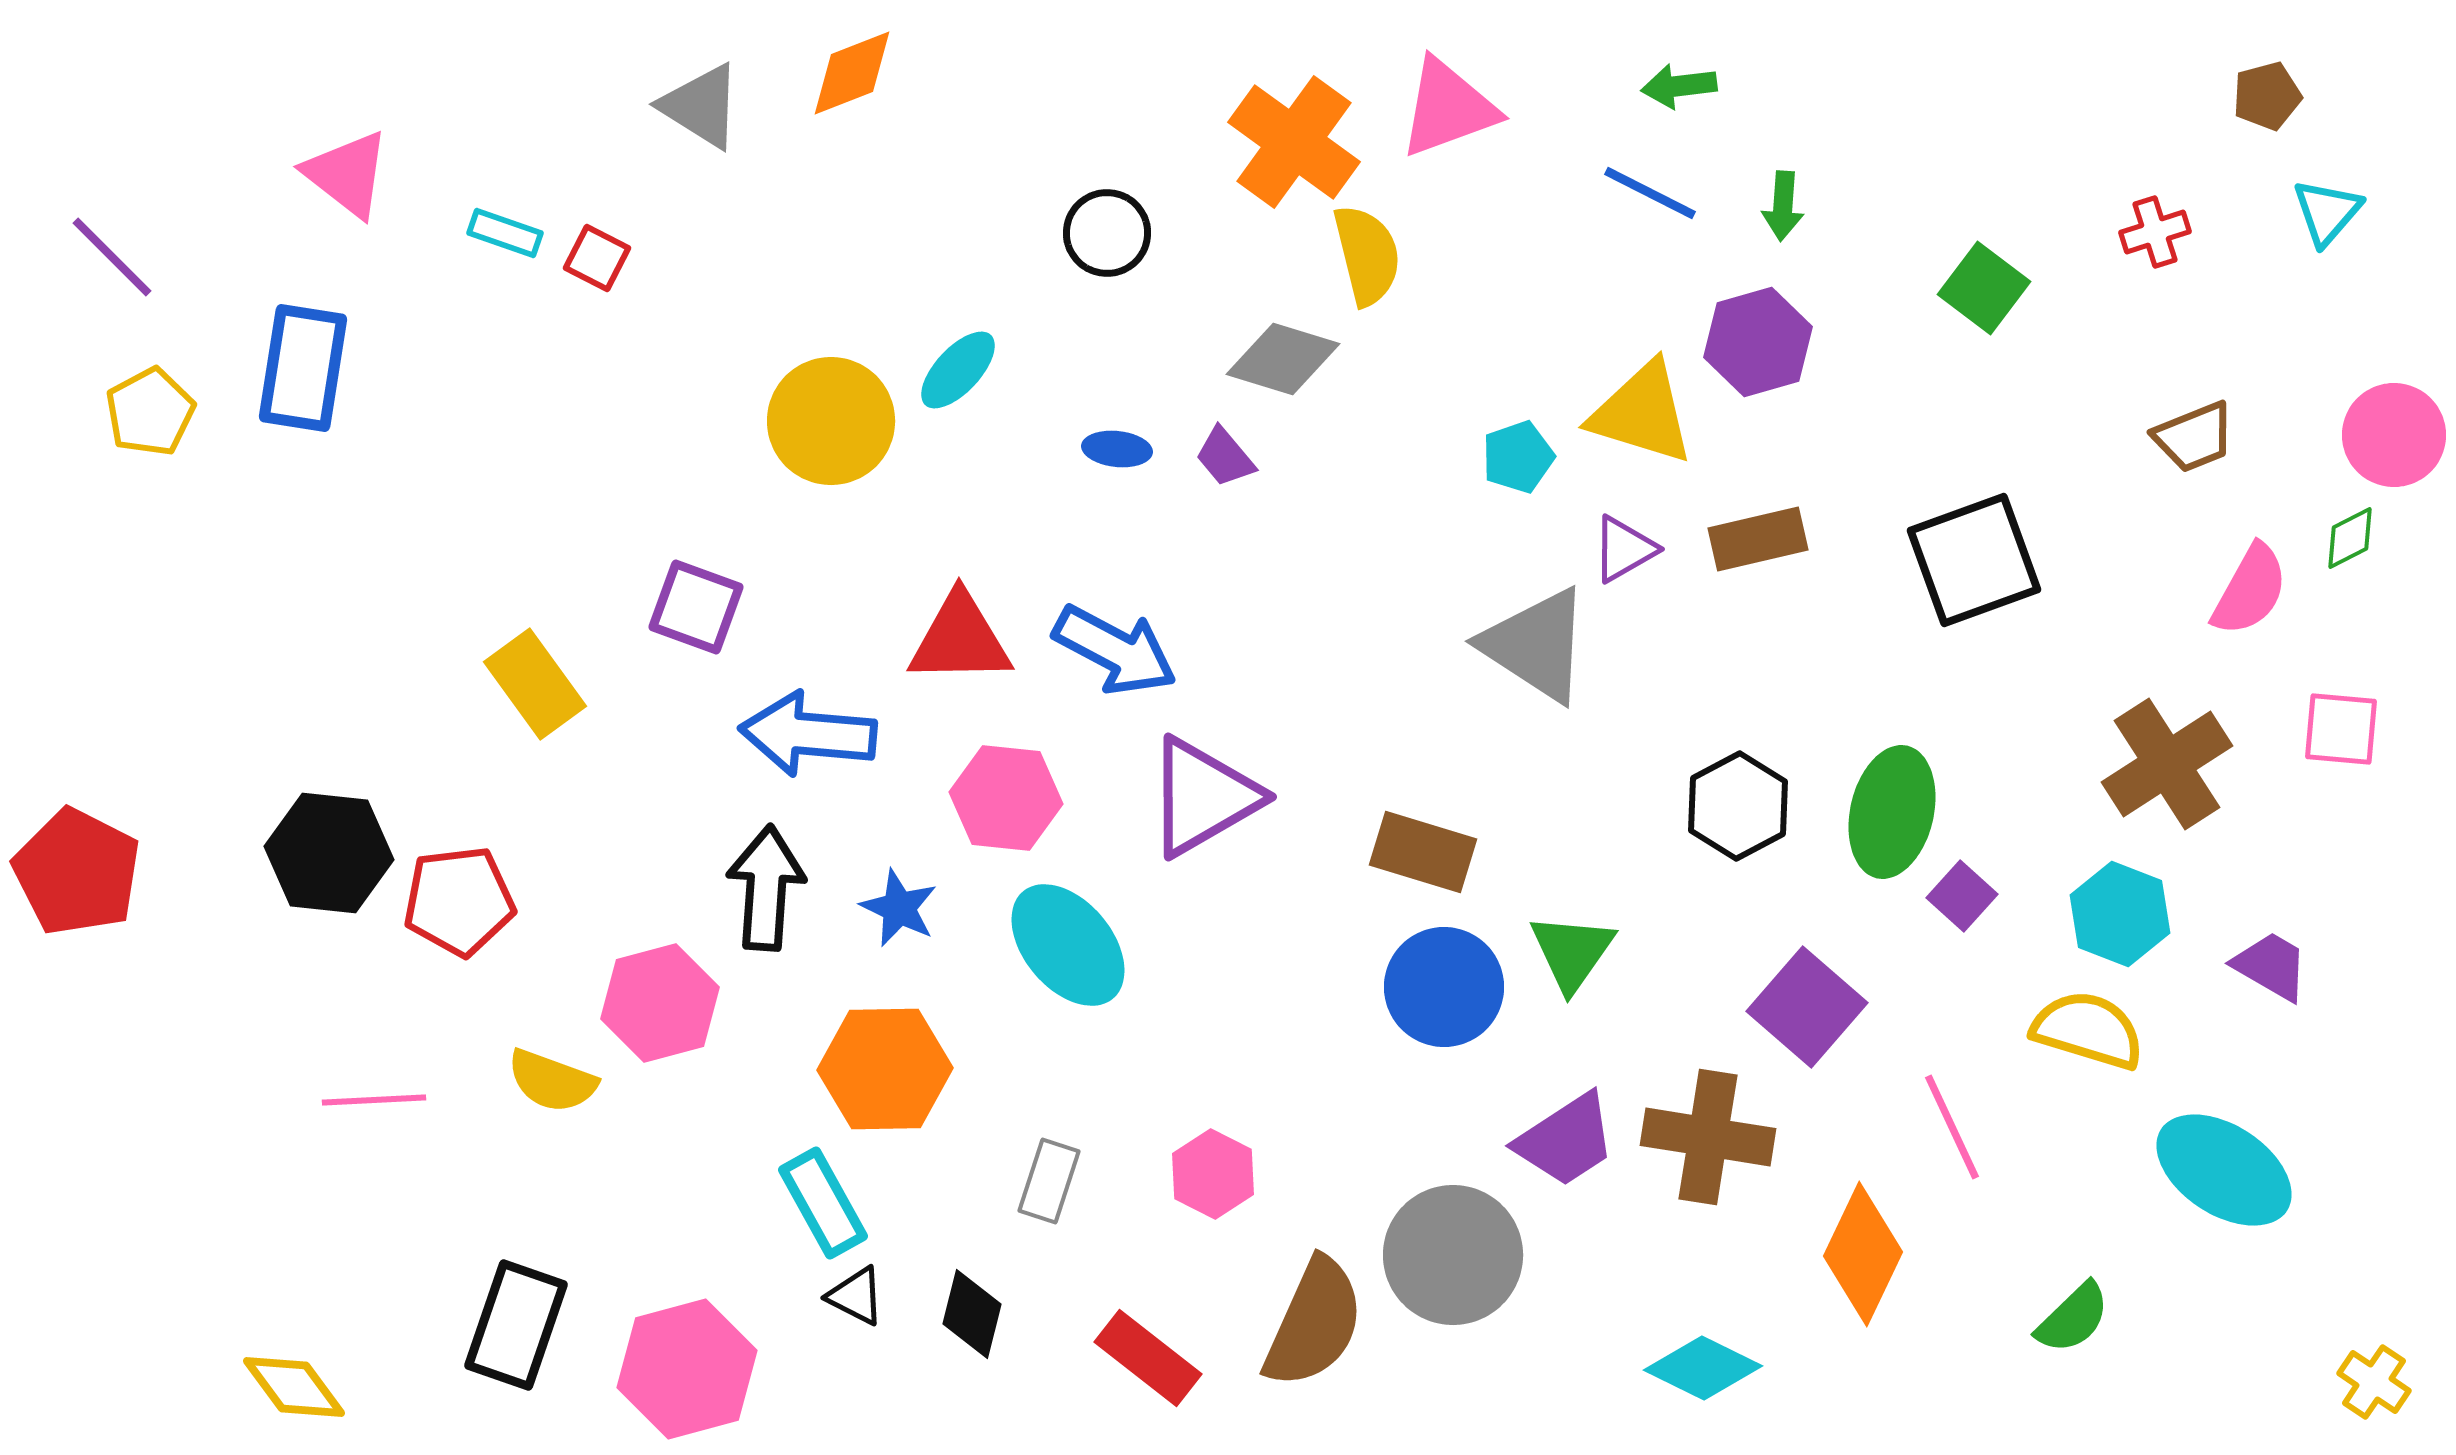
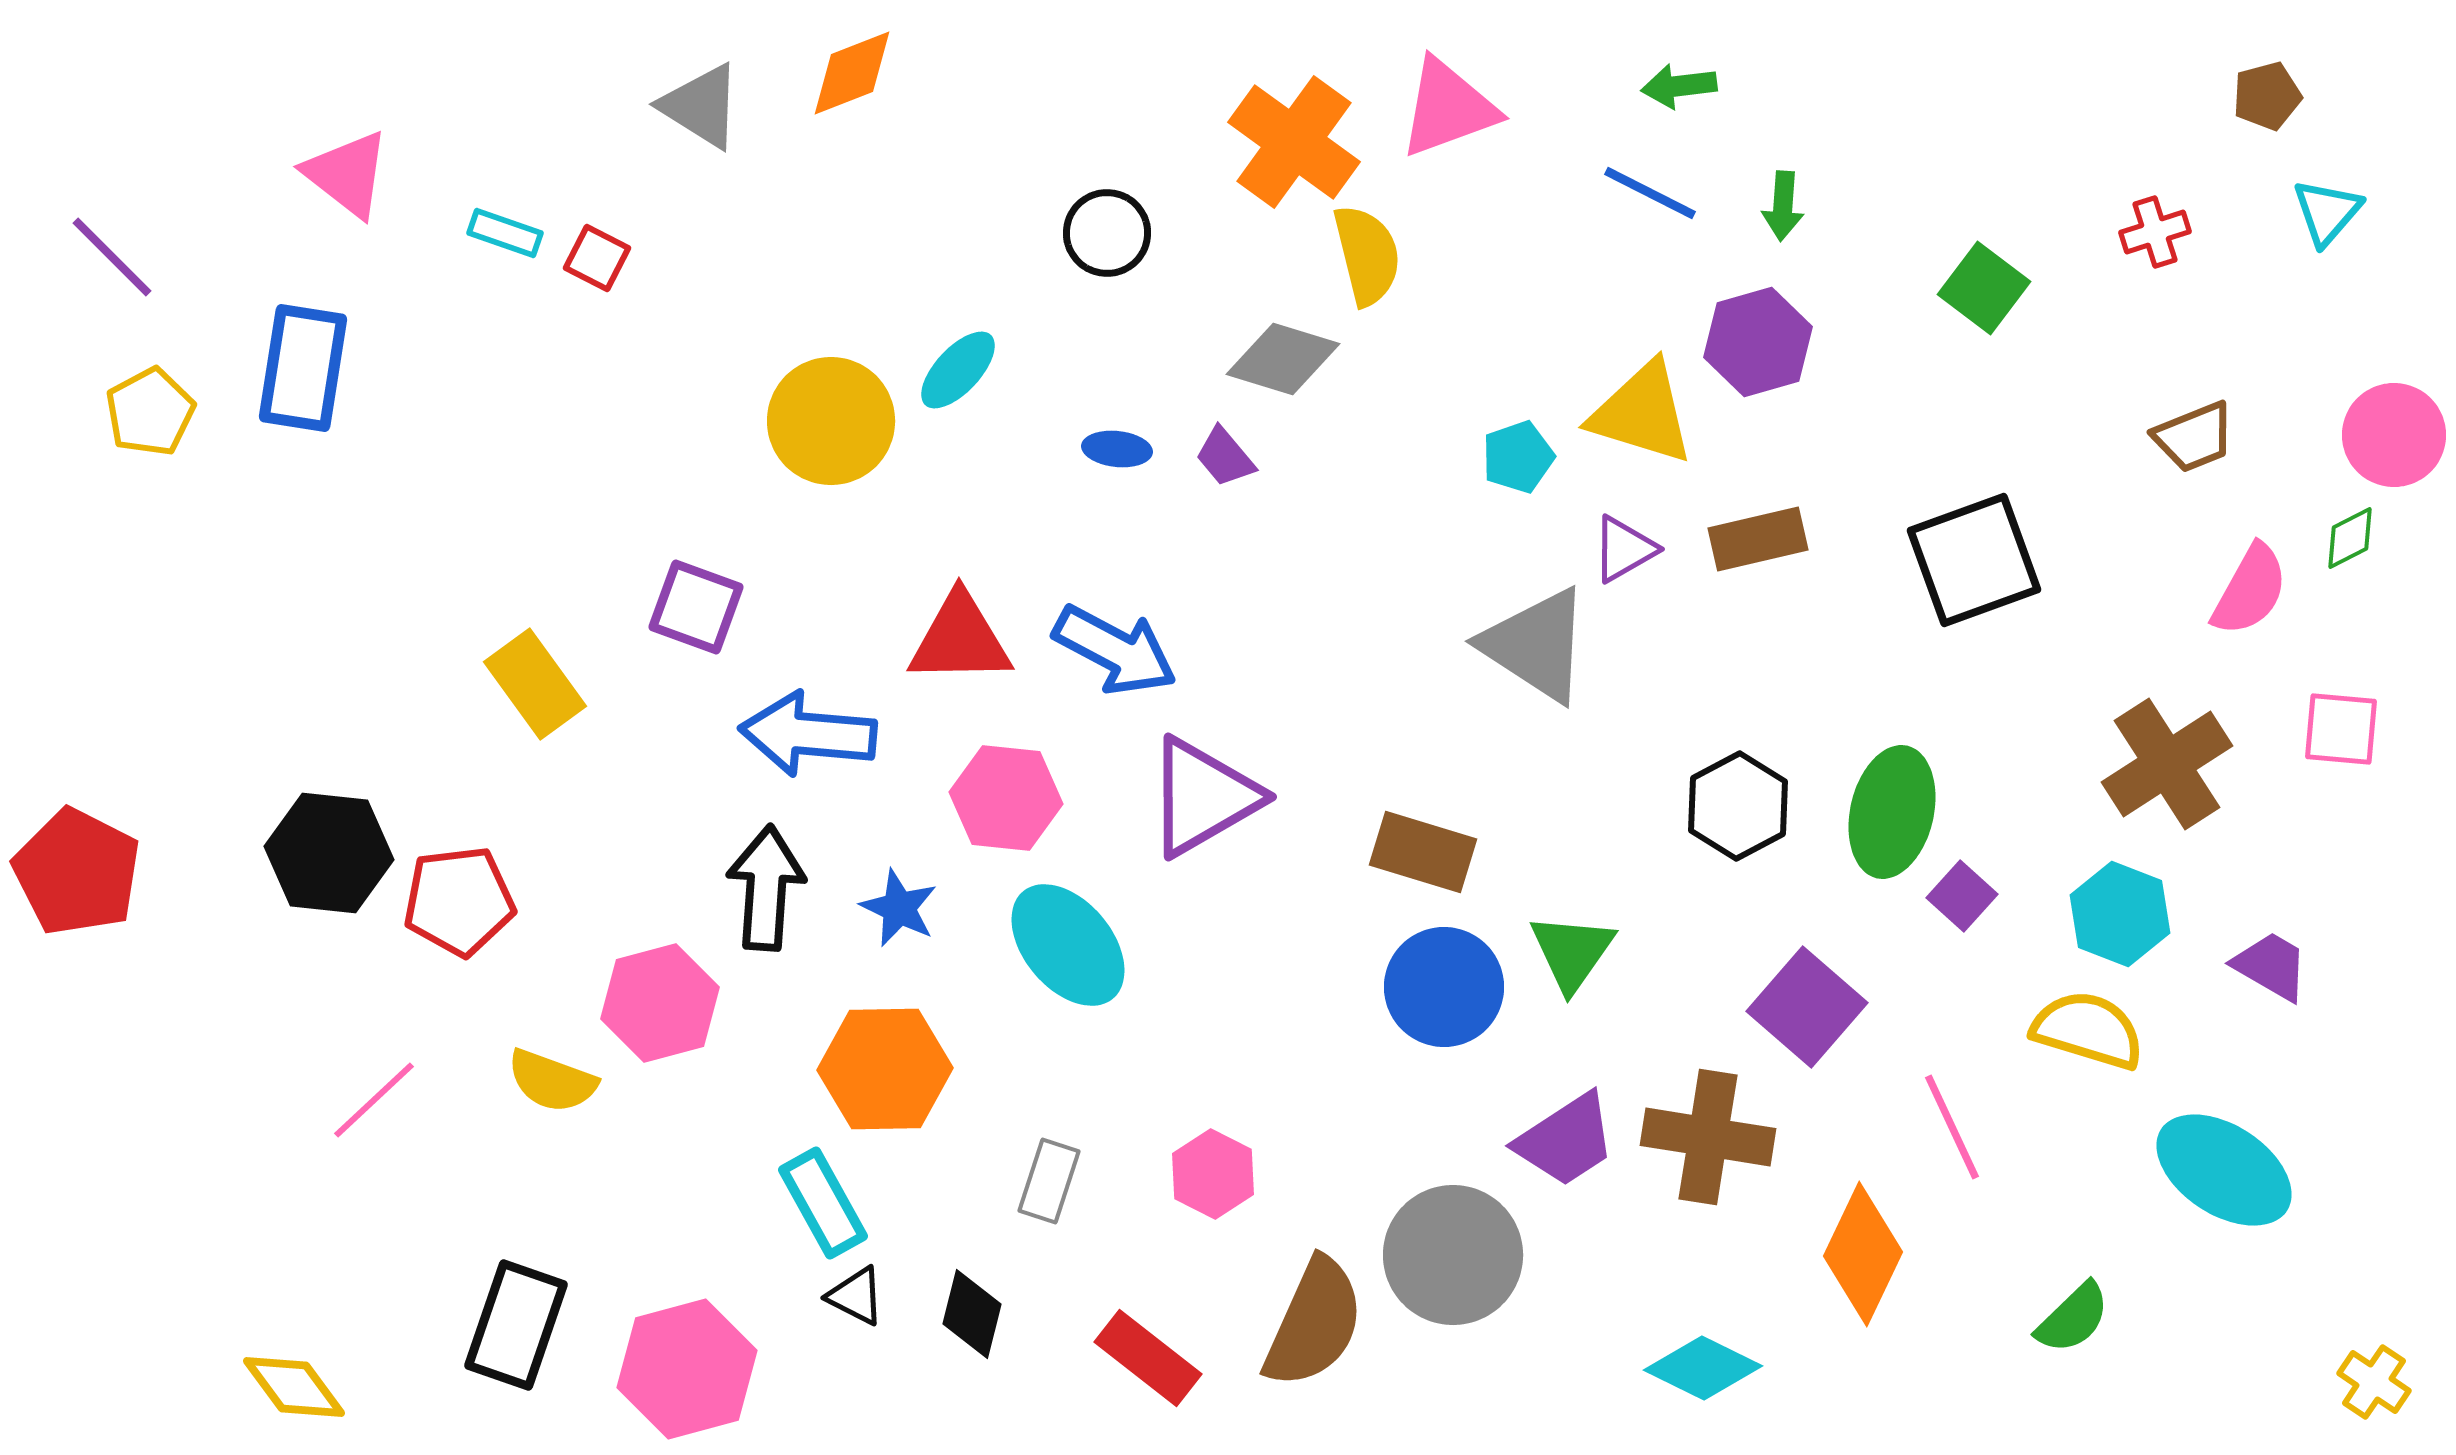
pink line at (374, 1100): rotated 40 degrees counterclockwise
